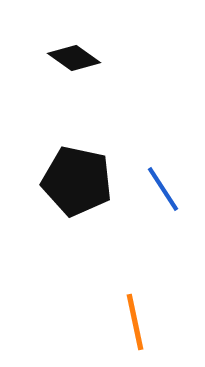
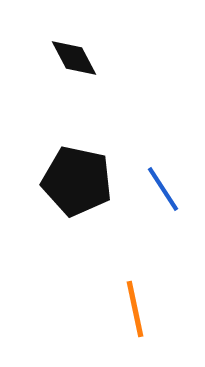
black diamond: rotated 27 degrees clockwise
orange line: moved 13 px up
